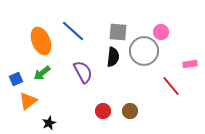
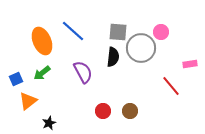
orange ellipse: moved 1 px right
gray circle: moved 3 px left, 3 px up
